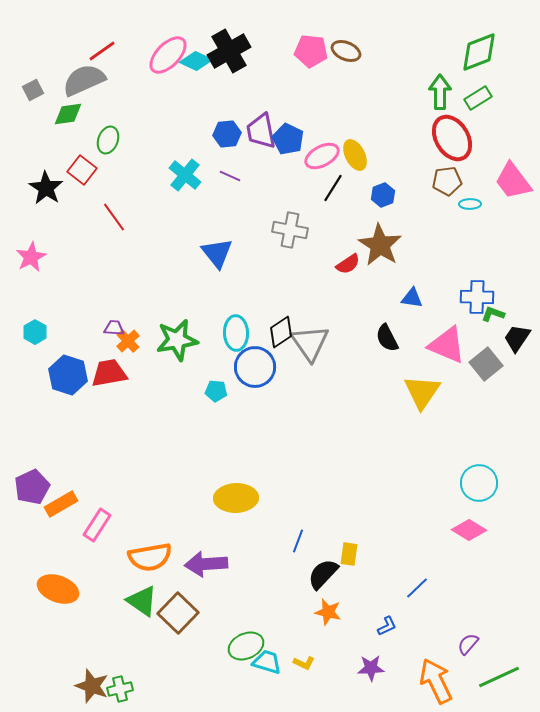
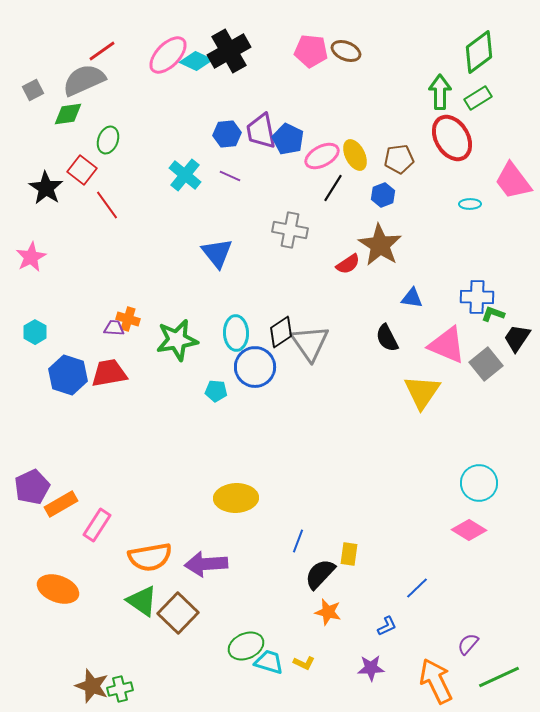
green diamond at (479, 52): rotated 15 degrees counterclockwise
brown pentagon at (447, 181): moved 48 px left, 22 px up
red line at (114, 217): moved 7 px left, 12 px up
orange cross at (128, 341): moved 22 px up; rotated 30 degrees counterclockwise
black semicircle at (323, 574): moved 3 px left
cyan trapezoid at (267, 662): moved 2 px right
